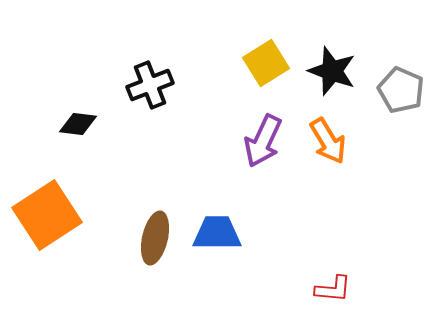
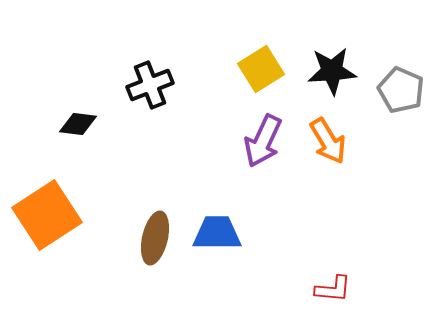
yellow square: moved 5 px left, 6 px down
black star: rotated 24 degrees counterclockwise
